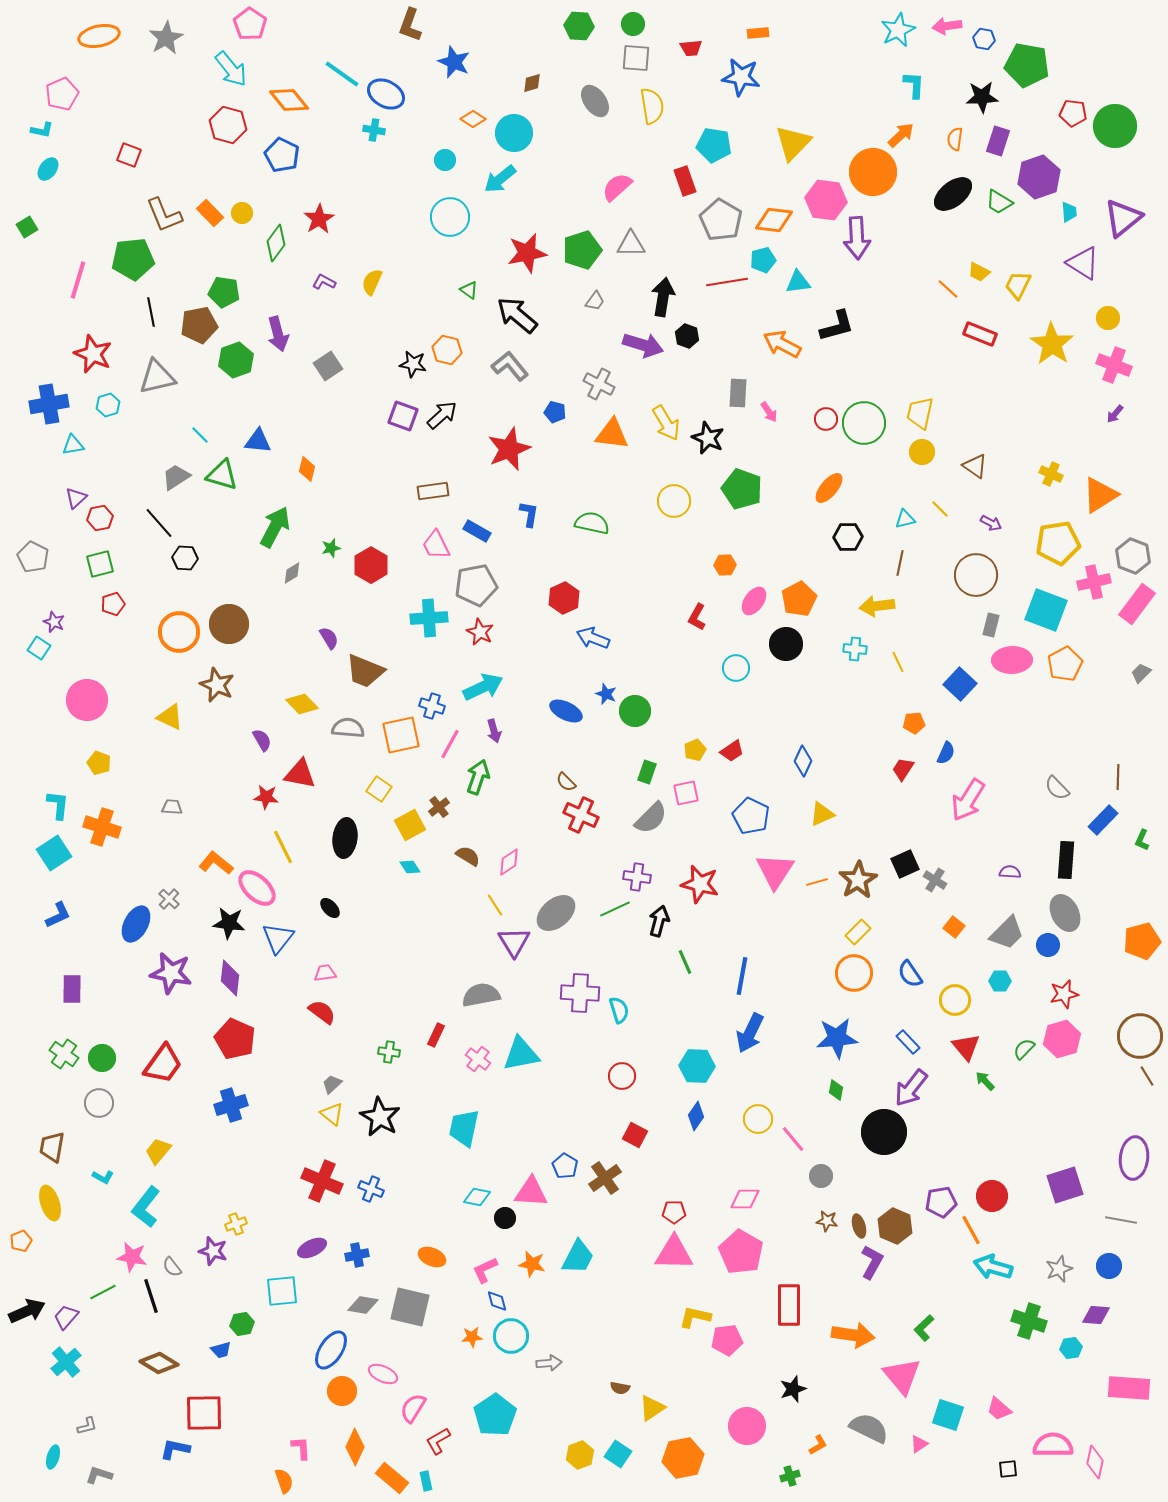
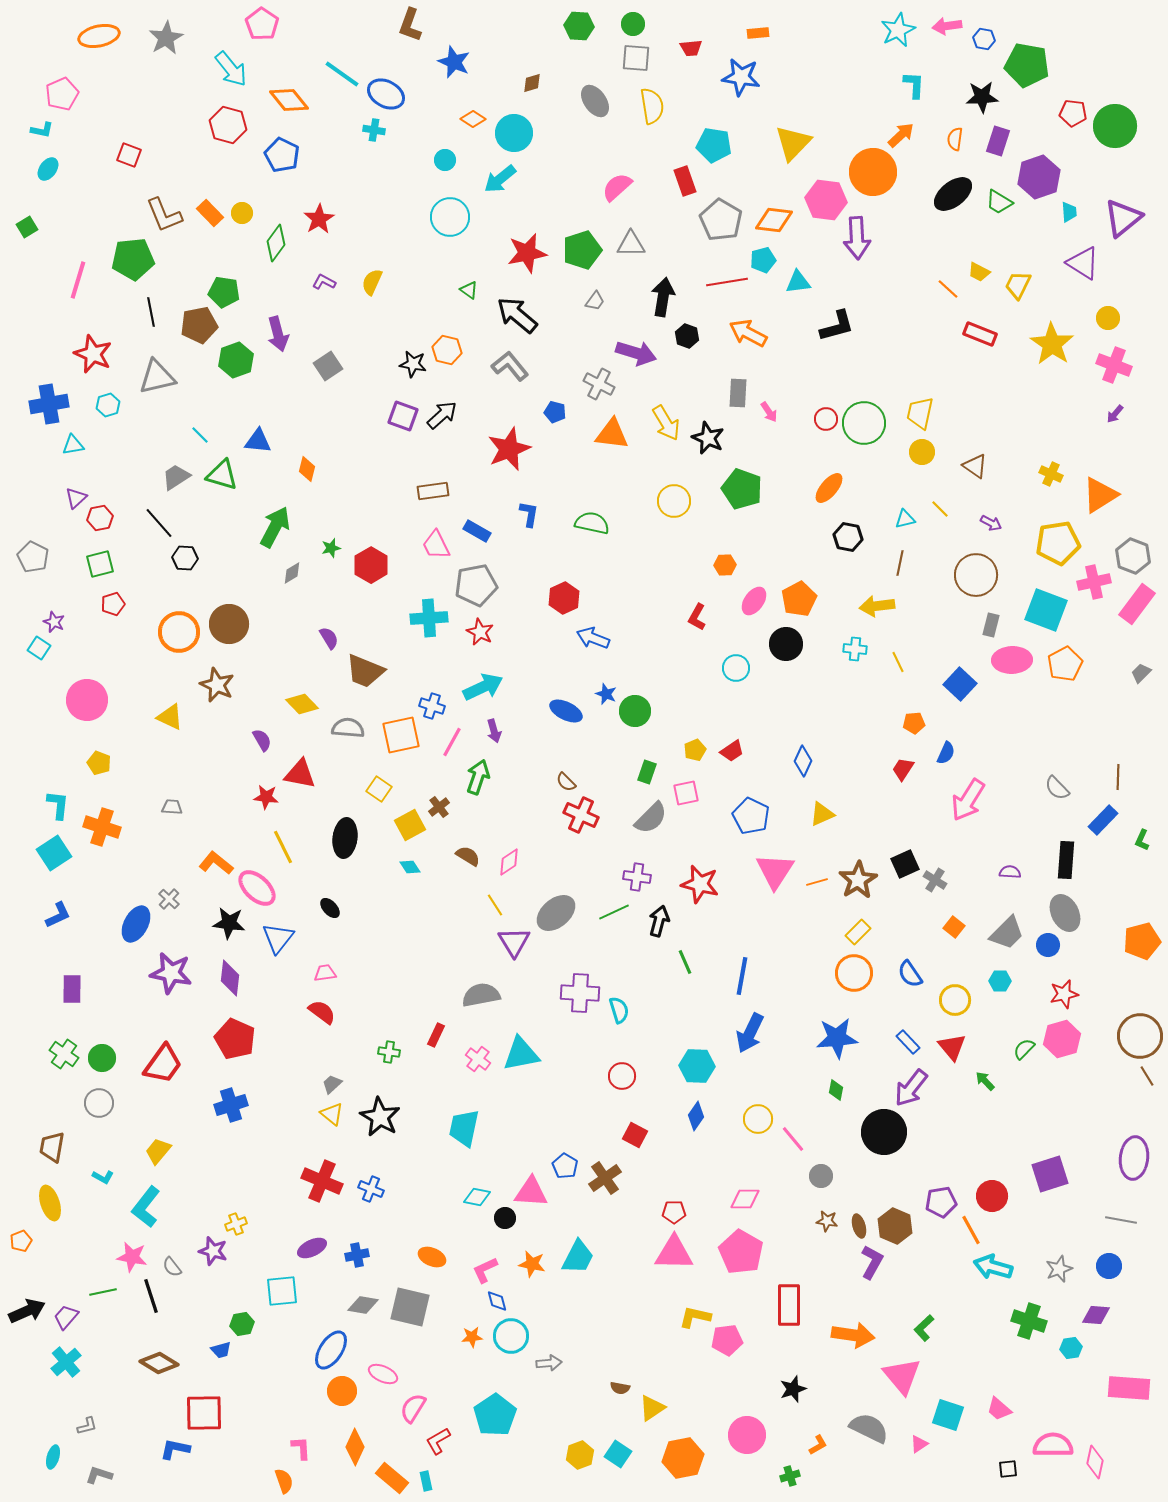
pink pentagon at (250, 24): moved 12 px right
orange arrow at (782, 344): moved 34 px left, 11 px up
purple arrow at (643, 345): moved 7 px left, 8 px down
black hexagon at (848, 537): rotated 12 degrees clockwise
pink line at (450, 744): moved 2 px right, 2 px up
green line at (615, 909): moved 1 px left, 3 px down
red triangle at (966, 1047): moved 14 px left
purple square at (1065, 1185): moved 15 px left, 11 px up
green line at (103, 1292): rotated 16 degrees clockwise
pink circle at (747, 1426): moved 9 px down
